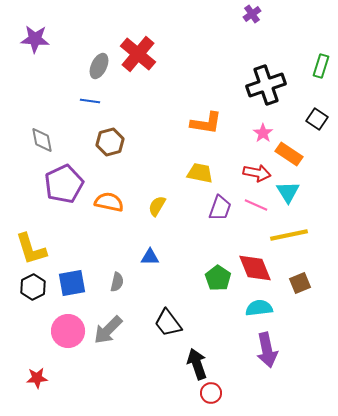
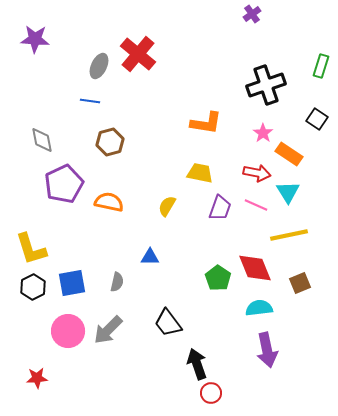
yellow semicircle: moved 10 px right
